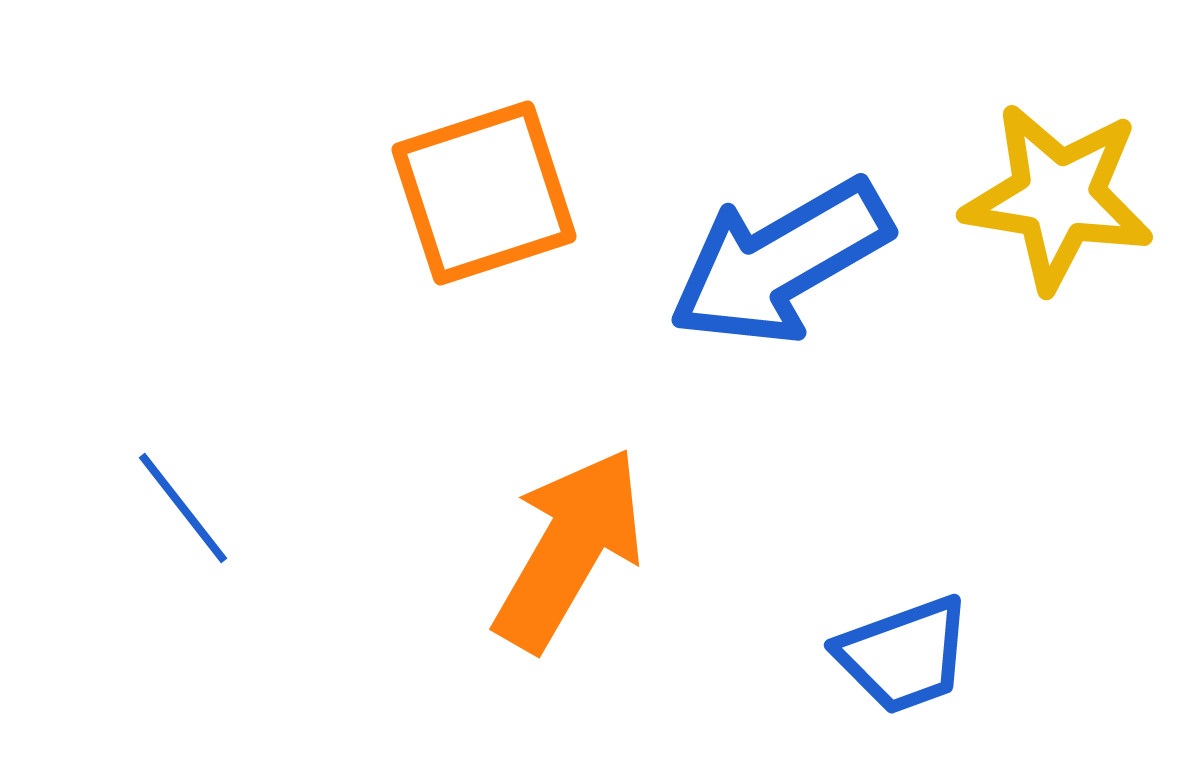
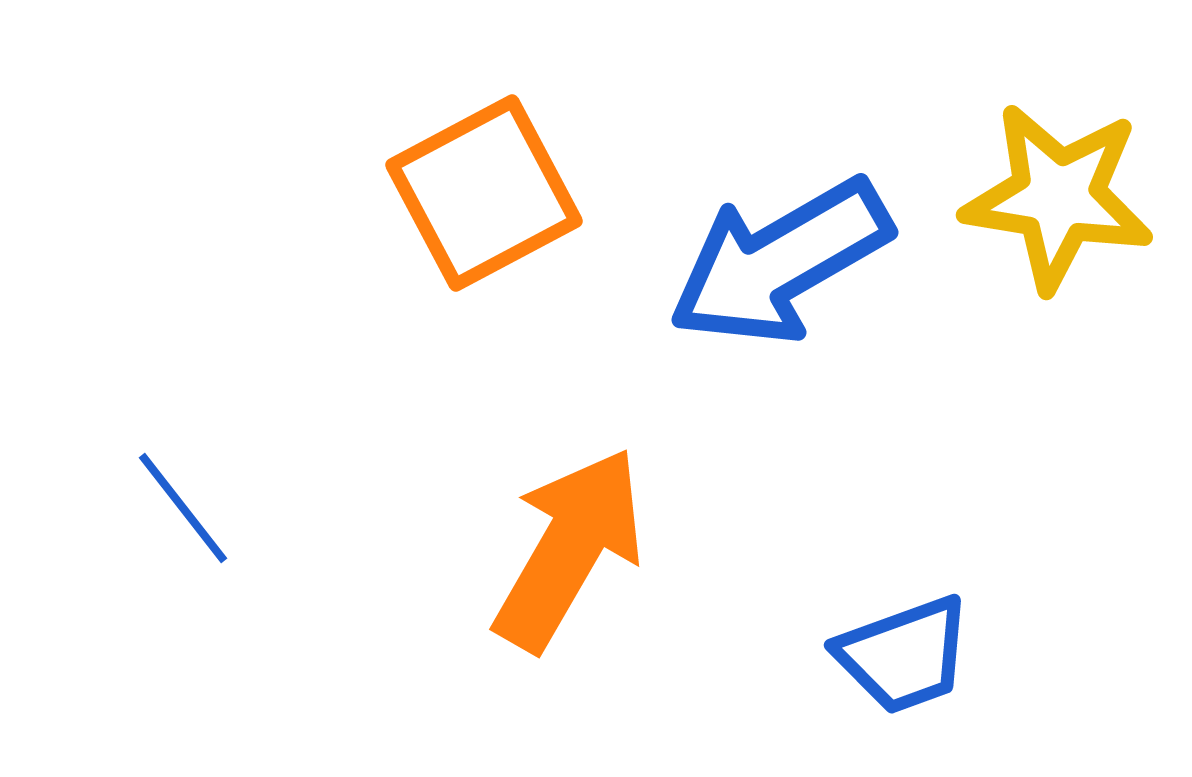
orange square: rotated 10 degrees counterclockwise
